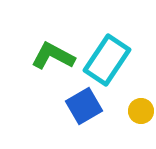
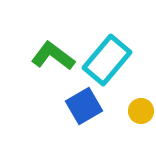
green L-shape: rotated 9 degrees clockwise
cyan rectangle: rotated 6 degrees clockwise
